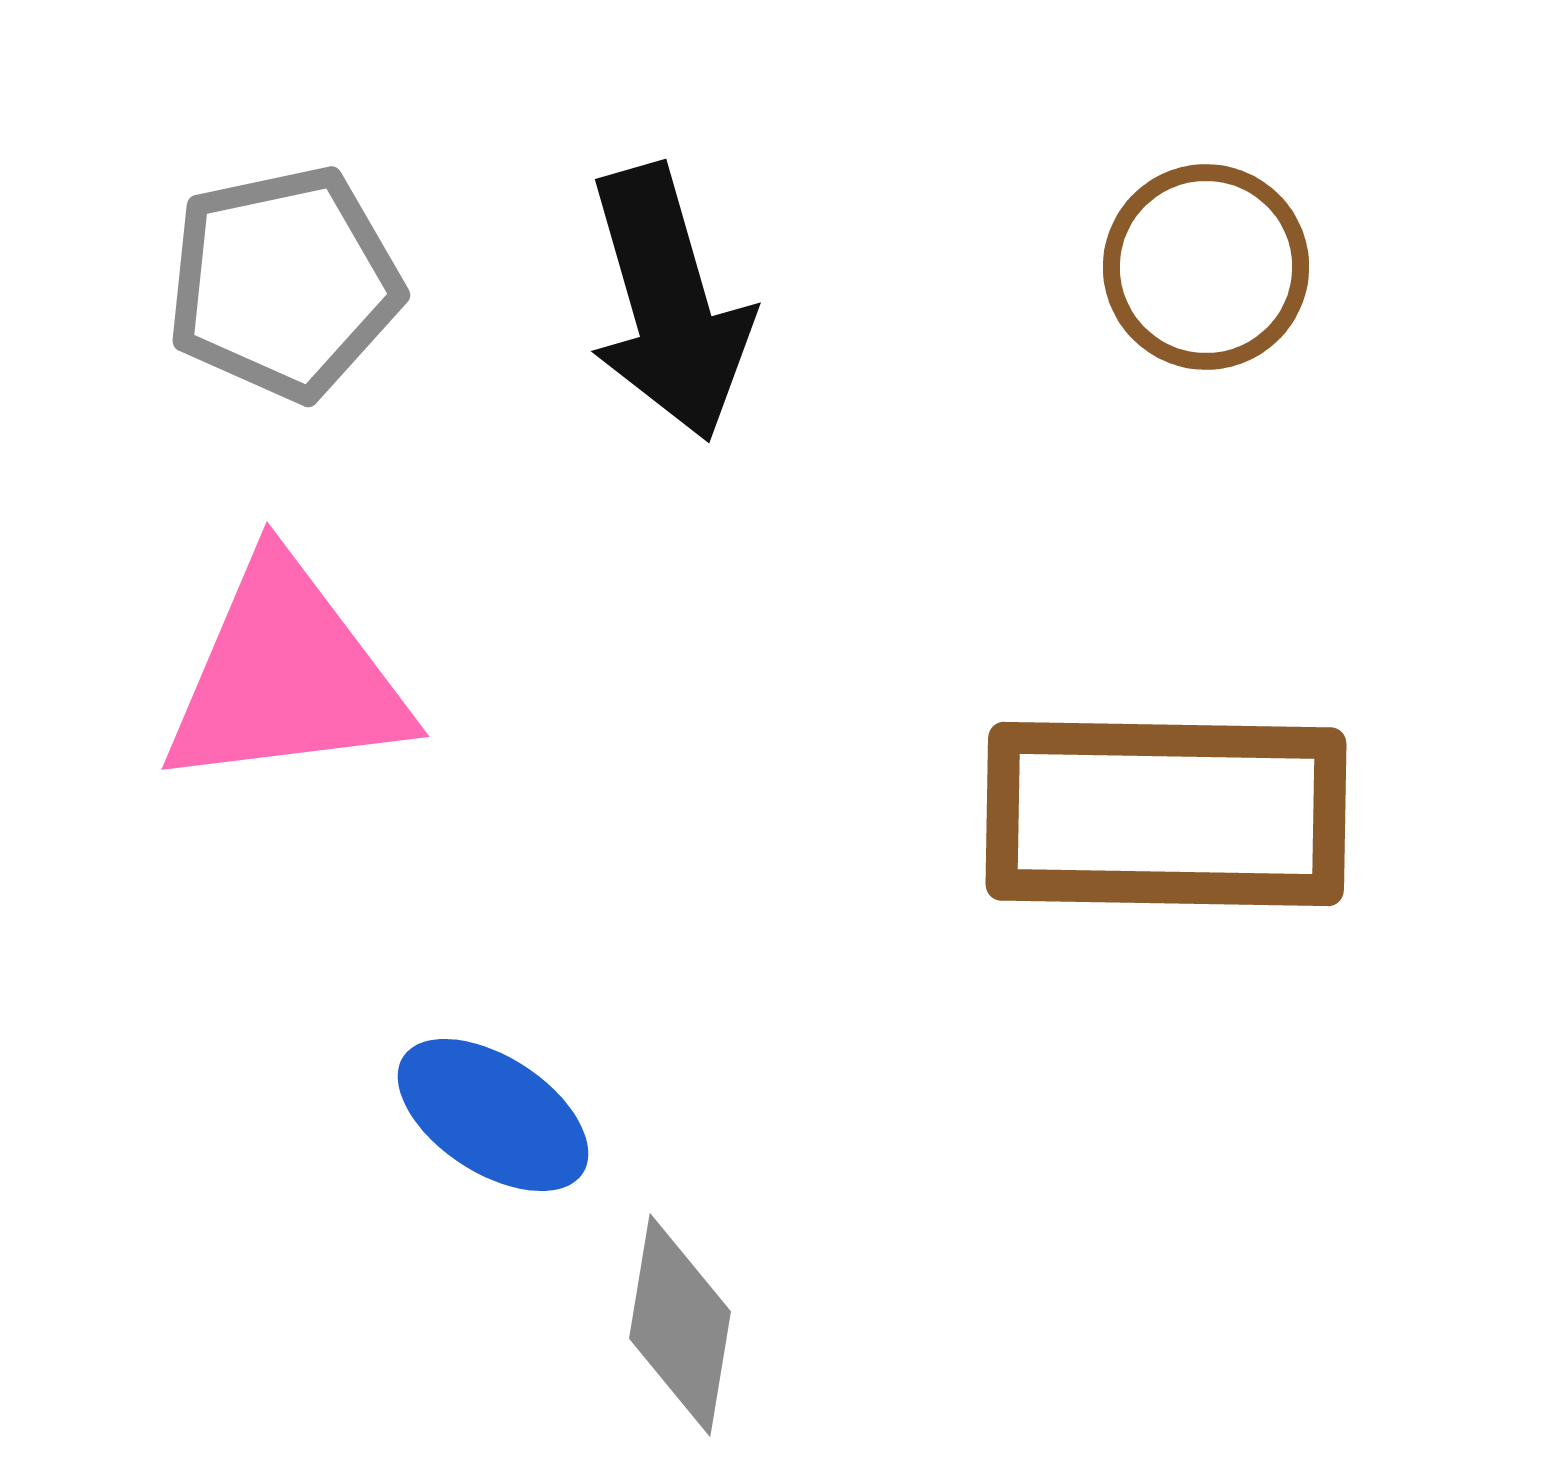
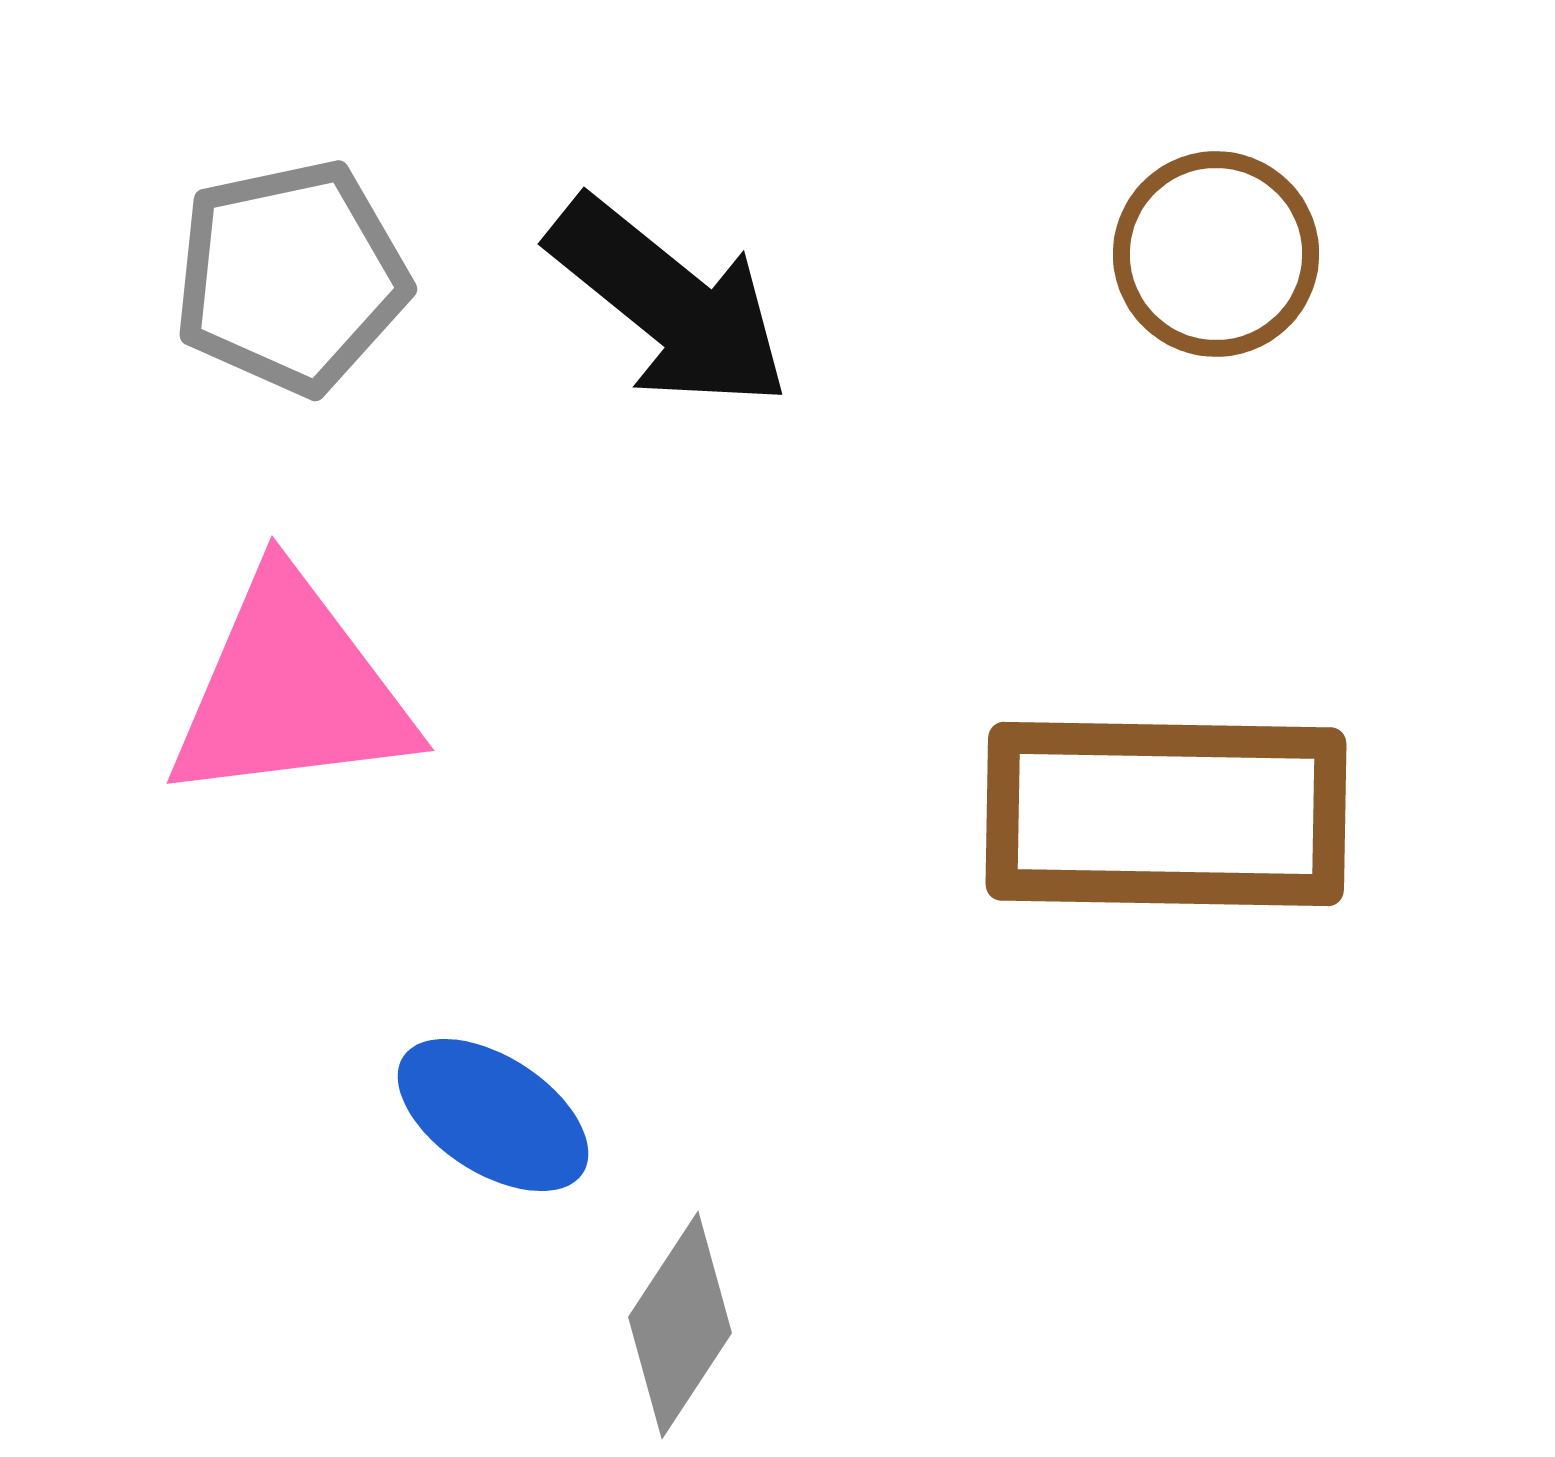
brown circle: moved 10 px right, 13 px up
gray pentagon: moved 7 px right, 6 px up
black arrow: rotated 35 degrees counterclockwise
pink triangle: moved 5 px right, 14 px down
gray diamond: rotated 24 degrees clockwise
